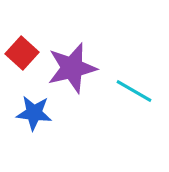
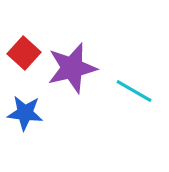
red square: moved 2 px right
blue star: moved 9 px left
